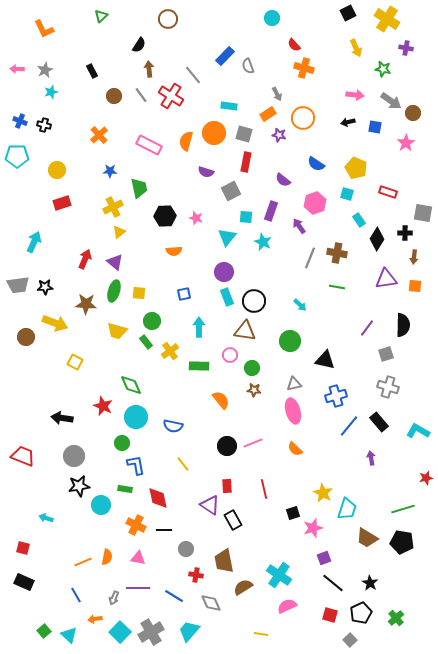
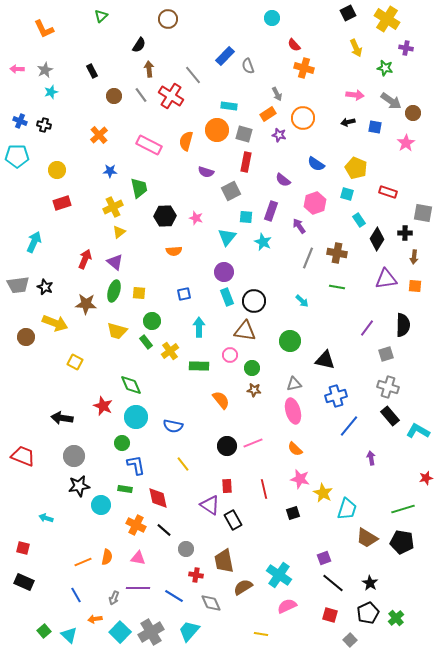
green star at (383, 69): moved 2 px right, 1 px up
orange circle at (214, 133): moved 3 px right, 3 px up
gray line at (310, 258): moved 2 px left
black star at (45, 287): rotated 28 degrees clockwise
cyan arrow at (300, 305): moved 2 px right, 4 px up
black rectangle at (379, 422): moved 11 px right, 6 px up
pink star at (313, 528): moved 13 px left, 49 px up; rotated 30 degrees clockwise
black line at (164, 530): rotated 42 degrees clockwise
black pentagon at (361, 613): moved 7 px right
